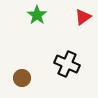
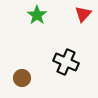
red triangle: moved 3 px up; rotated 12 degrees counterclockwise
black cross: moved 1 px left, 2 px up
